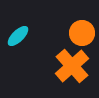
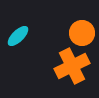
orange cross: rotated 16 degrees clockwise
